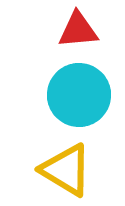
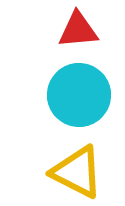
yellow triangle: moved 11 px right, 2 px down; rotated 4 degrees counterclockwise
